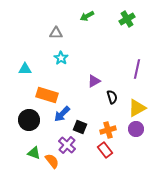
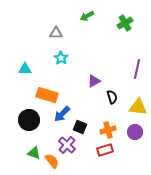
green cross: moved 2 px left, 4 px down
yellow triangle: moved 1 px right, 1 px up; rotated 36 degrees clockwise
purple circle: moved 1 px left, 3 px down
red rectangle: rotated 70 degrees counterclockwise
